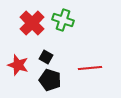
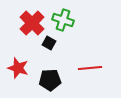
black square: moved 3 px right, 14 px up
red star: moved 3 px down
black pentagon: rotated 20 degrees counterclockwise
